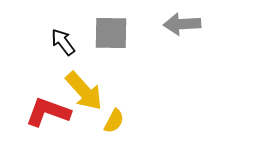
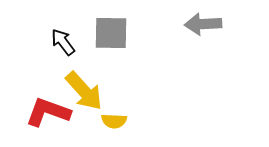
gray arrow: moved 21 px right
yellow semicircle: rotated 65 degrees clockwise
